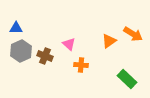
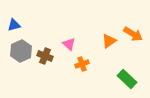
blue triangle: moved 2 px left, 3 px up; rotated 16 degrees counterclockwise
orange cross: moved 1 px right, 1 px up; rotated 24 degrees counterclockwise
